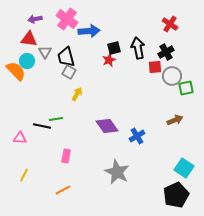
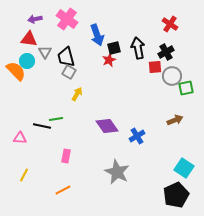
blue arrow: moved 8 px right, 4 px down; rotated 75 degrees clockwise
